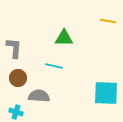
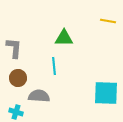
cyan line: rotated 72 degrees clockwise
